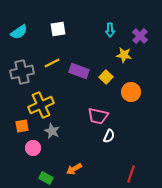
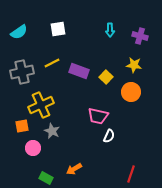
purple cross: rotated 28 degrees counterclockwise
yellow star: moved 10 px right, 10 px down
